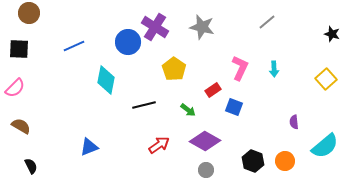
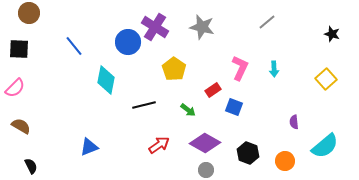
blue line: rotated 75 degrees clockwise
purple diamond: moved 2 px down
black hexagon: moved 5 px left, 8 px up
